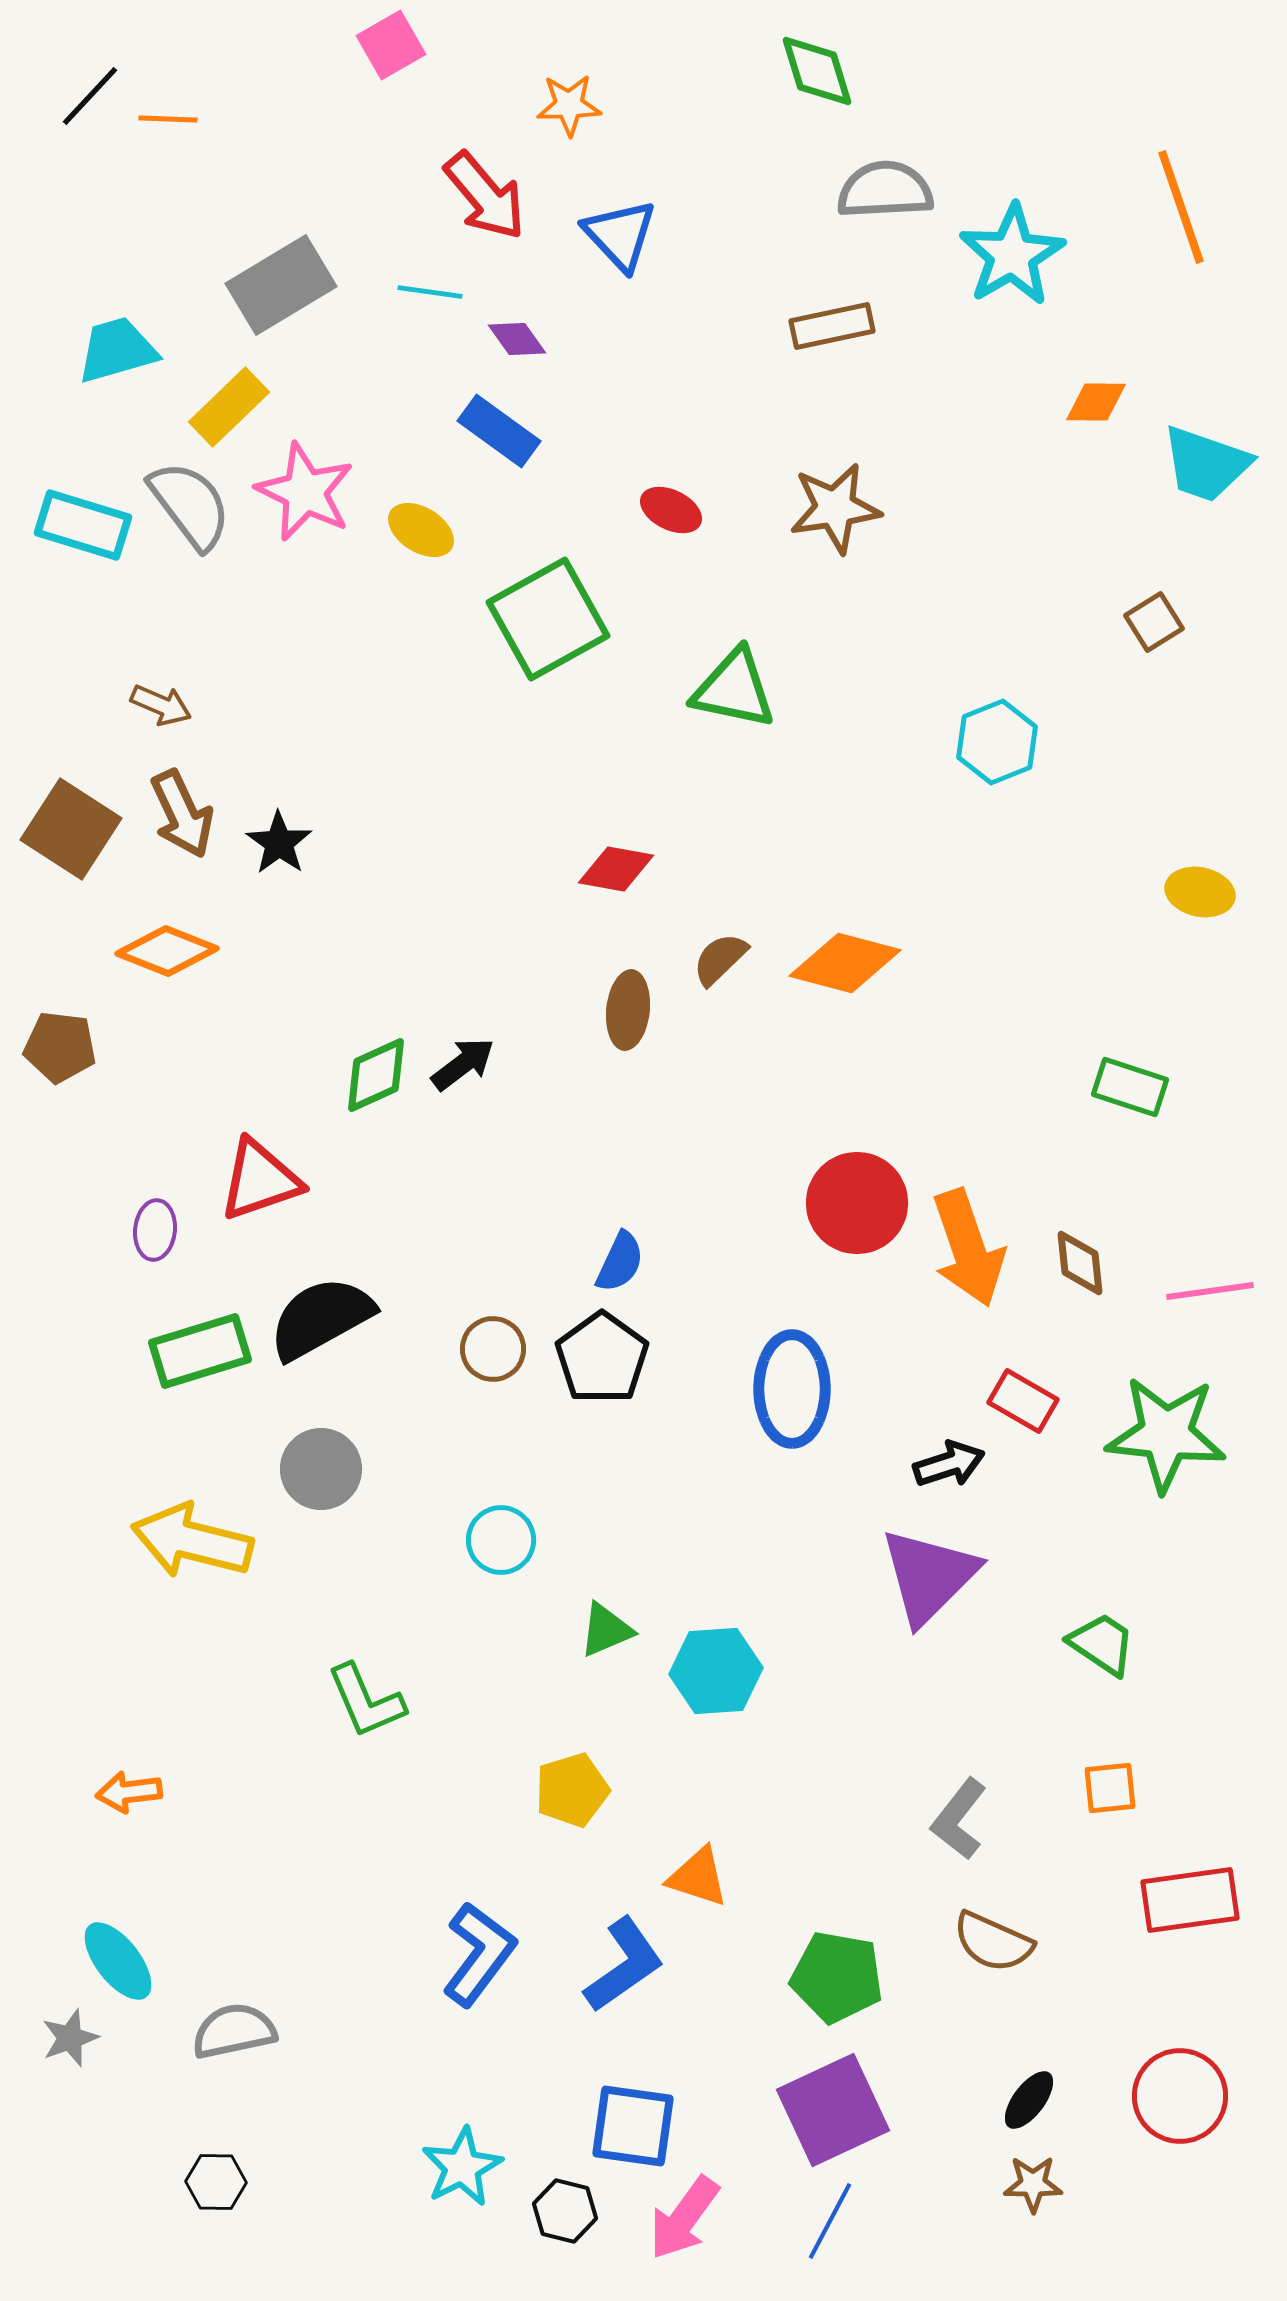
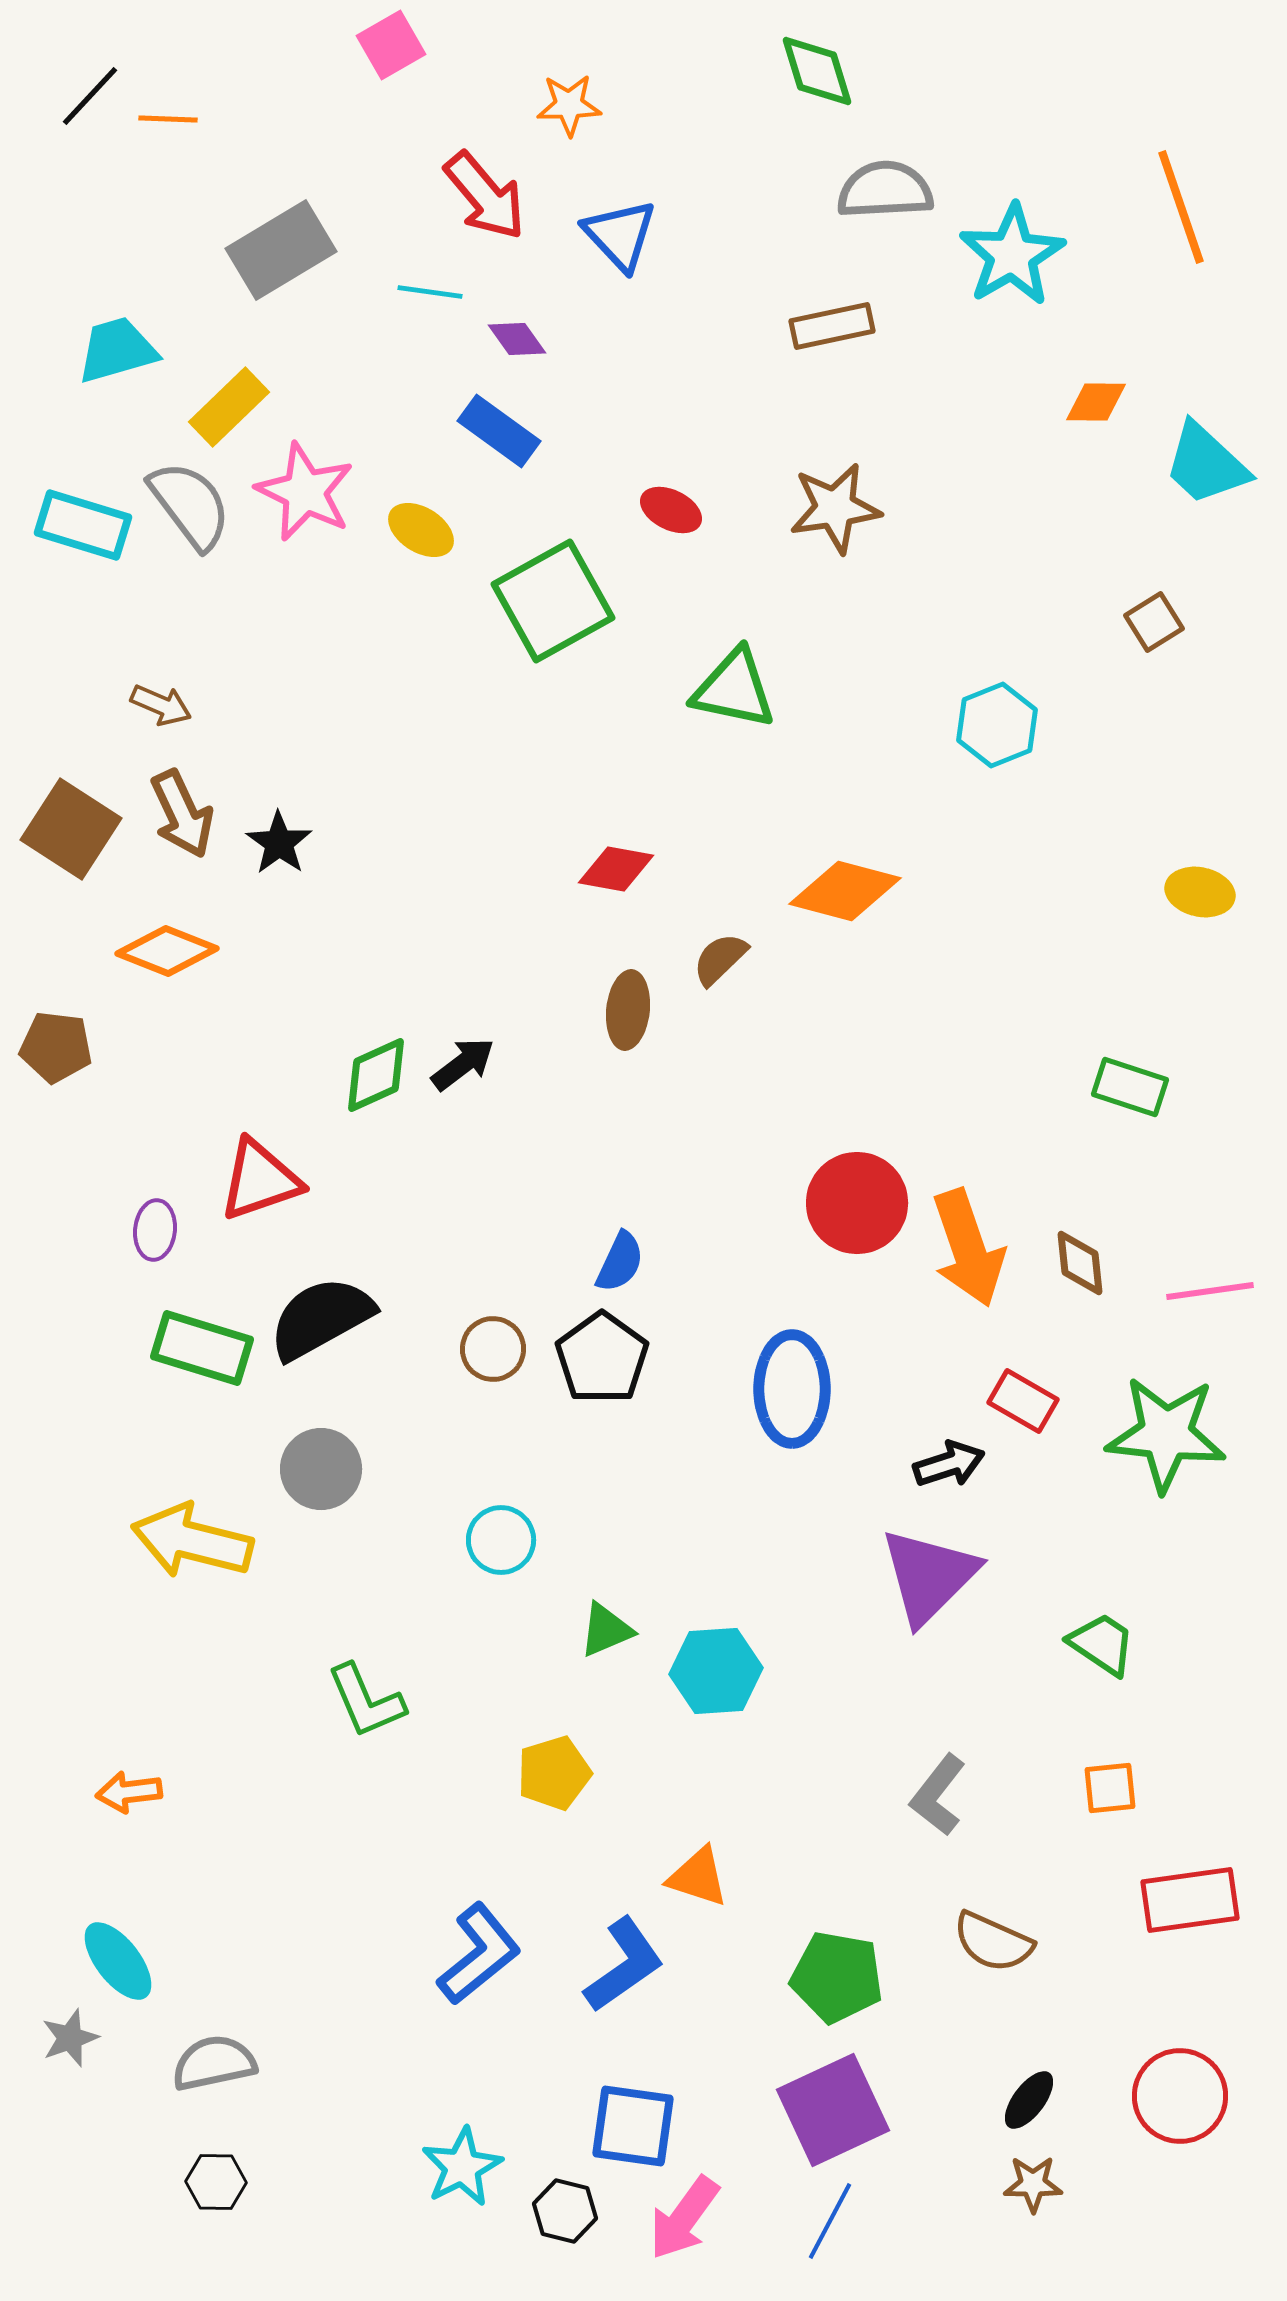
gray rectangle at (281, 285): moved 35 px up
cyan trapezoid at (1206, 464): rotated 24 degrees clockwise
green square at (548, 619): moved 5 px right, 18 px up
cyan hexagon at (997, 742): moved 17 px up
orange diamond at (845, 963): moved 72 px up
brown pentagon at (60, 1047): moved 4 px left
green rectangle at (200, 1351): moved 2 px right, 3 px up; rotated 34 degrees clockwise
yellow pentagon at (572, 1790): moved 18 px left, 17 px up
gray L-shape at (959, 1819): moved 21 px left, 24 px up
blue L-shape at (479, 1954): rotated 14 degrees clockwise
gray semicircle at (234, 2031): moved 20 px left, 32 px down
